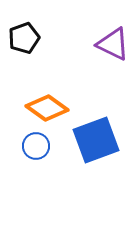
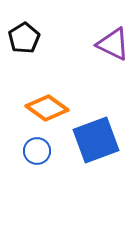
black pentagon: rotated 12 degrees counterclockwise
blue circle: moved 1 px right, 5 px down
